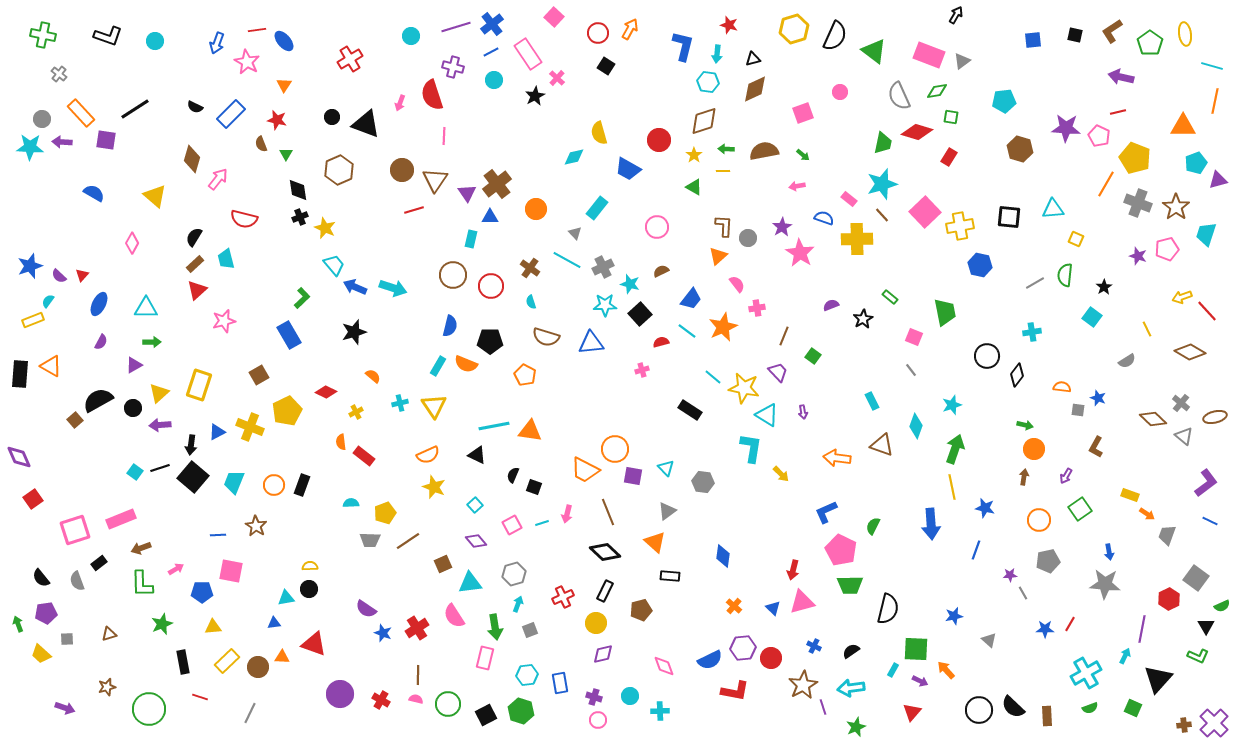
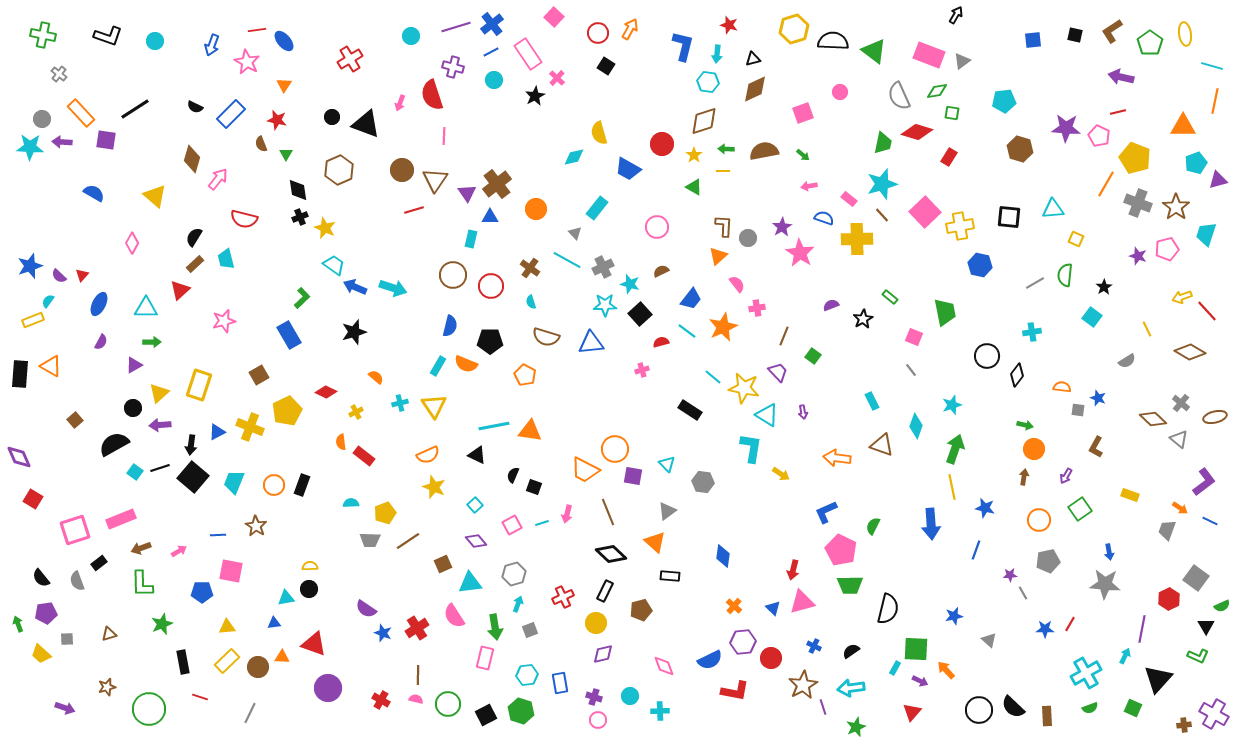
black semicircle at (835, 36): moved 2 px left, 5 px down; rotated 112 degrees counterclockwise
blue arrow at (217, 43): moved 5 px left, 2 px down
green square at (951, 117): moved 1 px right, 4 px up
red circle at (659, 140): moved 3 px right, 4 px down
pink arrow at (797, 186): moved 12 px right
cyan trapezoid at (334, 265): rotated 15 degrees counterclockwise
red triangle at (197, 290): moved 17 px left
orange semicircle at (373, 376): moved 3 px right, 1 px down
black semicircle at (98, 400): moved 16 px right, 44 px down
gray triangle at (1184, 436): moved 5 px left, 3 px down
cyan triangle at (666, 468): moved 1 px right, 4 px up
yellow arrow at (781, 474): rotated 12 degrees counterclockwise
purple L-shape at (1206, 483): moved 2 px left, 1 px up
red square at (33, 499): rotated 24 degrees counterclockwise
orange arrow at (1147, 514): moved 33 px right, 6 px up
gray trapezoid at (1167, 535): moved 5 px up
black diamond at (605, 552): moved 6 px right, 2 px down
pink arrow at (176, 569): moved 3 px right, 18 px up
yellow triangle at (213, 627): moved 14 px right
purple hexagon at (743, 648): moved 6 px up
cyan rectangle at (893, 670): moved 2 px right, 2 px up
purple circle at (340, 694): moved 12 px left, 6 px up
purple cross at (1214, 723): moved 9 px up; rotated 16 degrees counterclockwise
